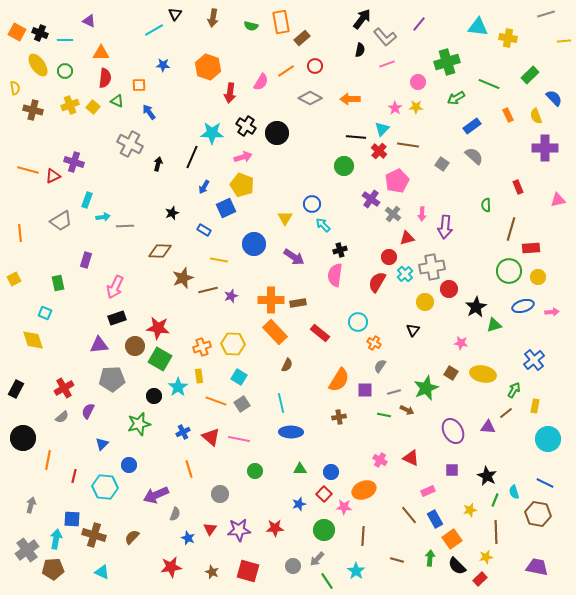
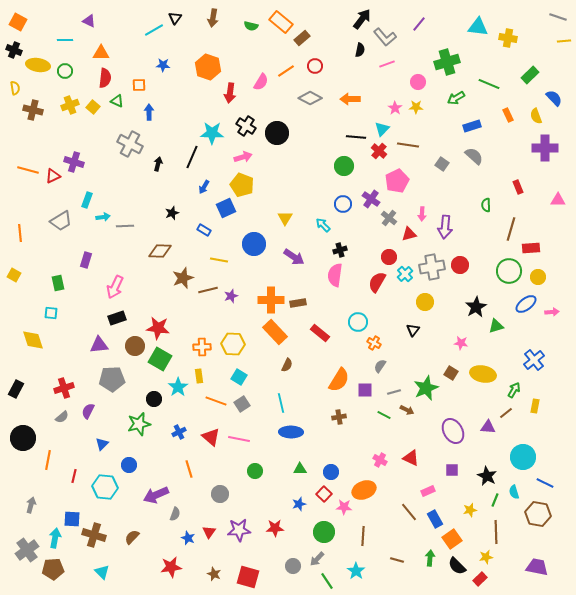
black triangle at (175, 14): moved 4 px down
gray line at (546, 14): moved 12 px right, 3 px down; rotated 36 degrees clockwise
orange rectangle at (281, 22): rotated 40 degrees counterclockwise
orange square at (17, 32): moved 1 px right, 10 px up
black cross at (40, 33): moved 26 px left, 17 px down
yellow ellipse at (38, 65): rotated 45 degrees counterclockwise
blue arrow at (149, 112): rotated 35 degrees clockwise
blue rectangle at (472, 126): rotated 18 degrees clockwise
pink triangle at (558, 200): rotated 14 degrees clockwise
blue circle at (312, 204): moved 31 px right
gray cross at (393, 214): moved 4 px left, 4 px down
red triangle at (407, 238): moved 2 px right, 4 px up
yellow square at (14, 279): moved 4 px up; rotated 32 degrees counterclockwise
red circle at (449, 289): moved 11 px right, 24 px up
blue ellipse at (523, 306): moved 3 px right, 2 px up; rotated 20 degrees counterclockwise
cyan square at (45, 313): moved 6 px right; rotated 16 degrees counterclockwise
green triangle at (494, 325): moved 2 px right, 1 px down
orange cross at (202, 347): rotated 18 degrees clockwise
red cross at (64, 388): rotated 12 degrees clockwise
black circle at (154, 396): moved 3 px down
green line at (384, 415): rotated 16 degrees clockwise
blue cross at (183, 432): moved 4 px left
cyan circle at (548, 439): moved 25 px left, 18 px down
brown line at (409, 515): moved 3 px up
red triangle at (210, 529): moved 1 px left, 3 px down
green circle at (324, 530): moved 2 px down
cyan arrow at (56, 539): moved 1 px left, 1 px up
red square at (248, 571): moved 6 px down
cyan triangle at (102, 572): rotated 21 degrees clockwise
brown star at (212, 572): moved 2 px right, 2 px down
